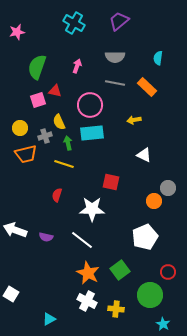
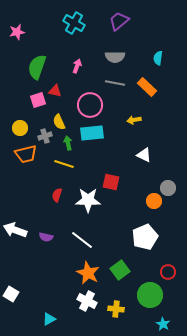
white star: moved 4 px left, 9 px up
